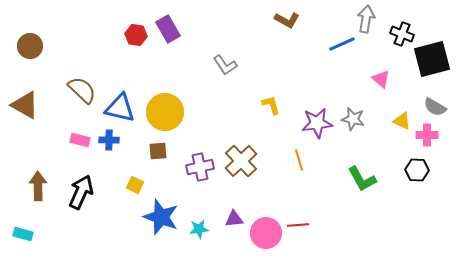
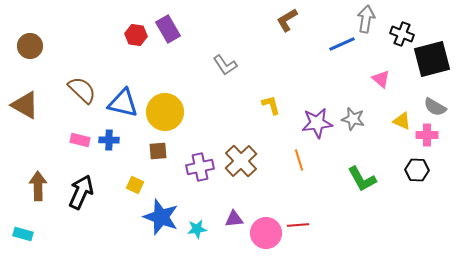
brown L-shape: rotated 120 degrees clockwise
blue triangle: moved 3 px right, 5 px up
cyan star: moved 2 px left
